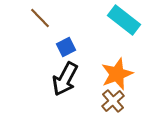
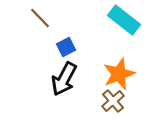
orange star: moved 2 px right
black arrow: moved 1 px left
